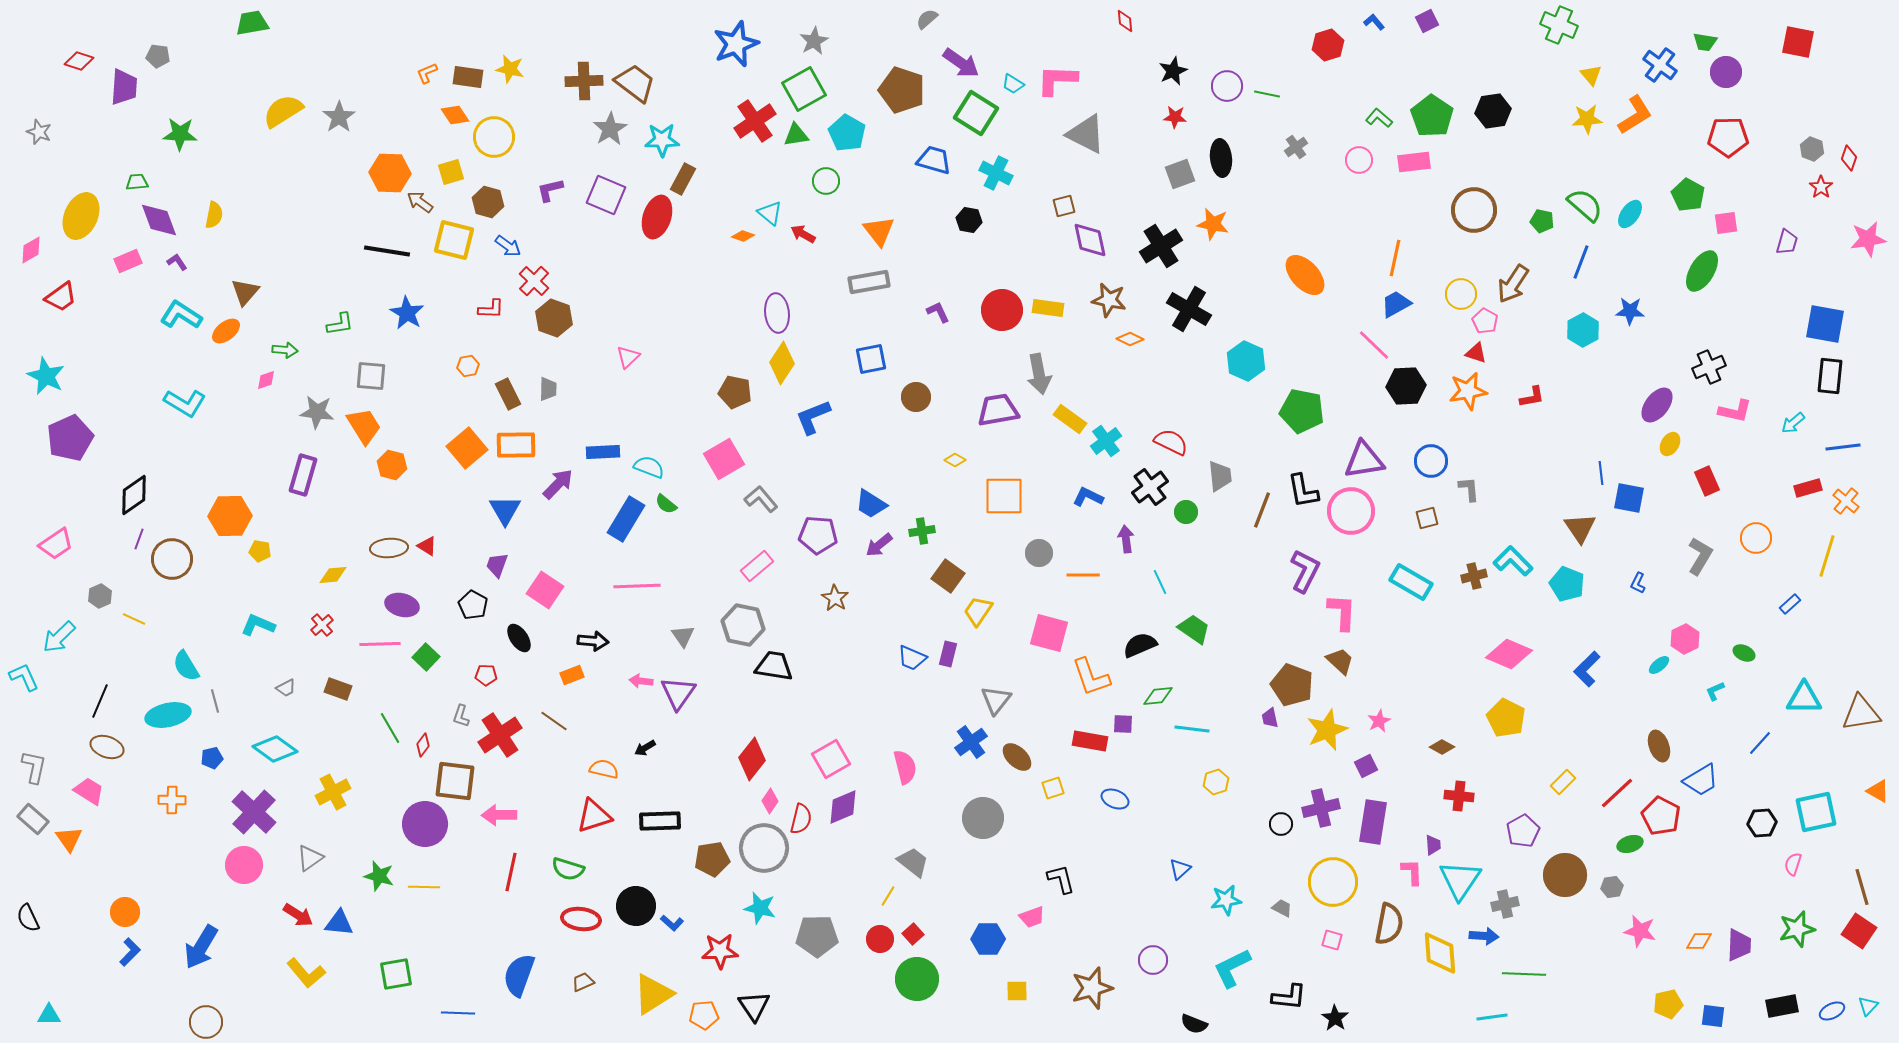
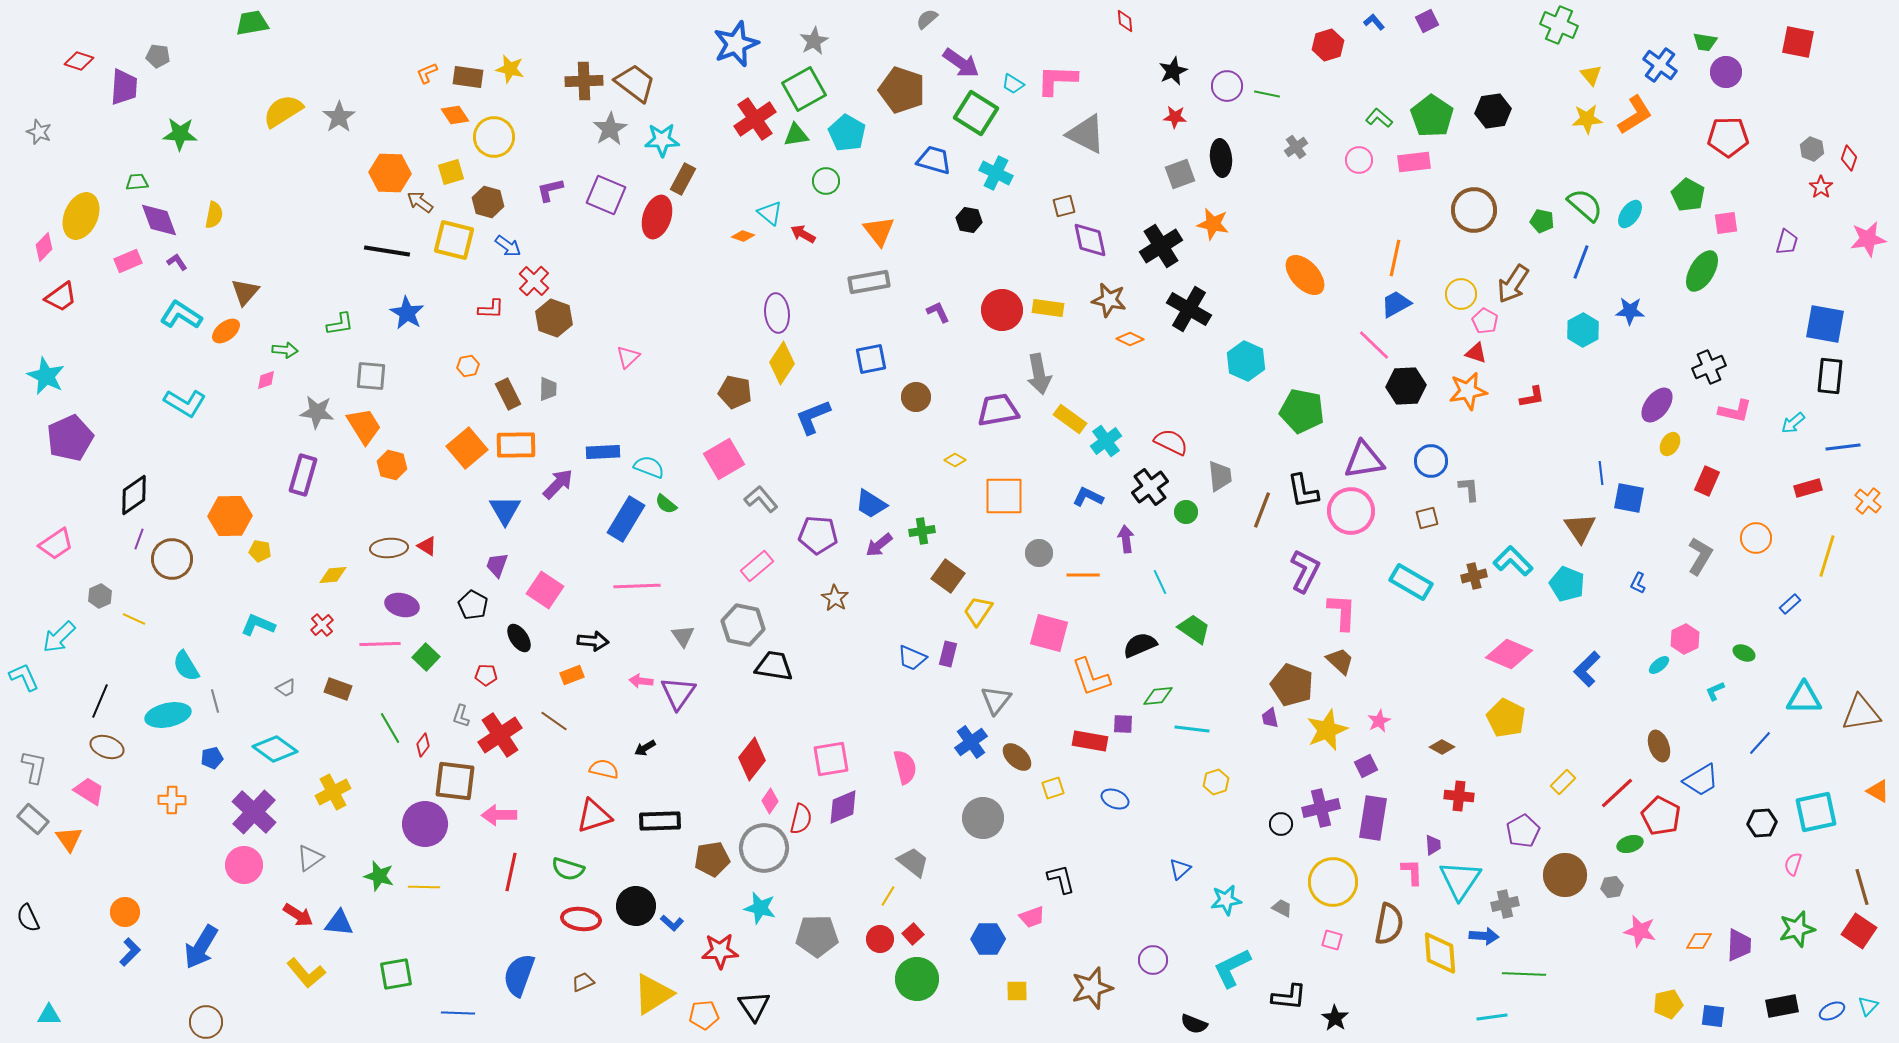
red cross at (755, 121): moved 2 px up
pink diamond at (31, 250): moved 13 px right, 3 px up; rotated 16 degrees counterclockwise
red rectangle at (1707, 481): rotated 48 degrees clockwise
orange cross at (1846, 501): moved 22 px right
pink square at (831, 759): rotated 21 degrees clockwise
purple rectangle at (1373, 822): moved 4 px up
